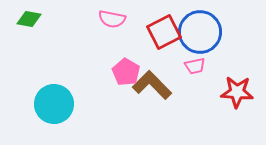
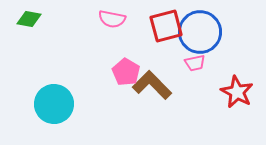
red square: moved 2 px right, 6 px up; rotated 12 degrees clockwise
pink trapezoid: moved 3 px up
red star: rotated 24 degrees clockwise
